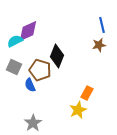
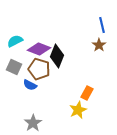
purple diamond: moved 11 px right, 18 px down; rotated 45 degrees clockwise
brown star: rotated 24 degrees counterclockwise
brown pentagon: moved 1 px left, 1 px up
blue semicircle: rotated 40 degrees counterclockwise
